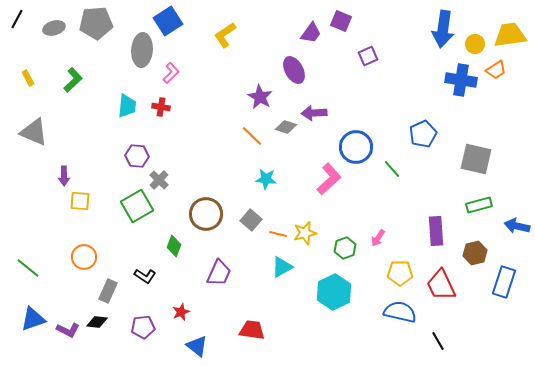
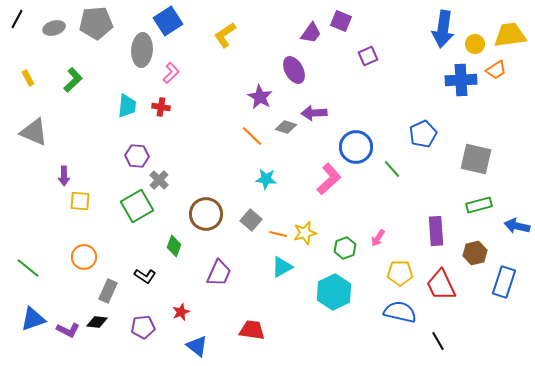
blue cross at (461, 80): rotated 12 degrees counterclockwise
